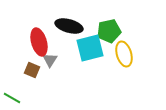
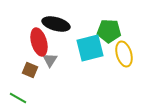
black ellipse: moved 13 px left, 2 px up
green pentagon: rotated 15 degrees clockwise
brown square: moved 2 px left
green line: moved 6 px right
